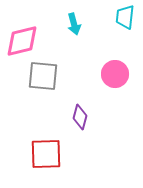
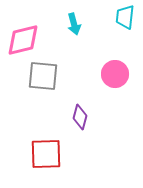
pink diamond: moved 1 px right, 1 px up
